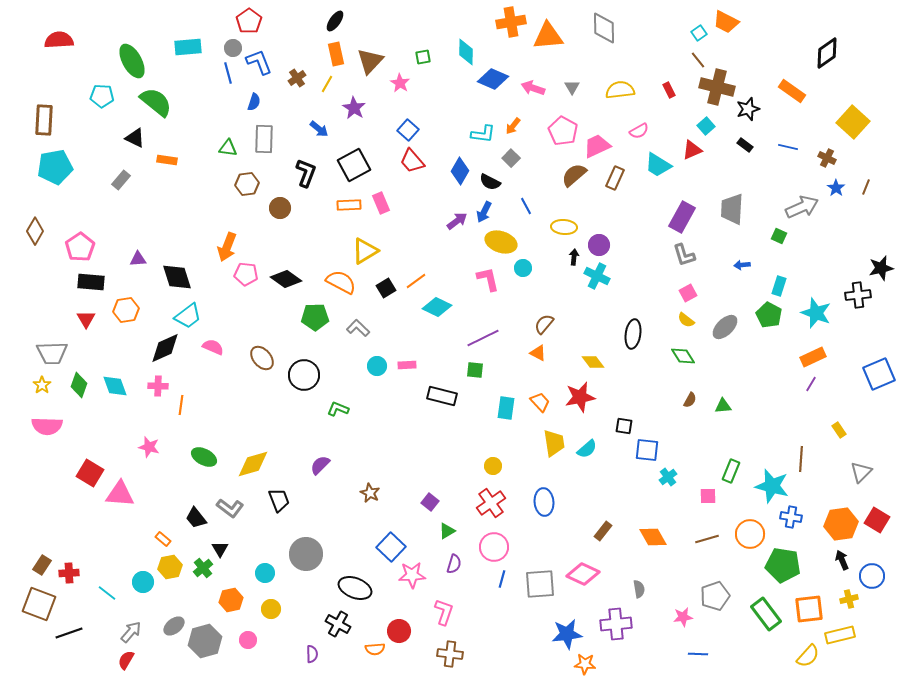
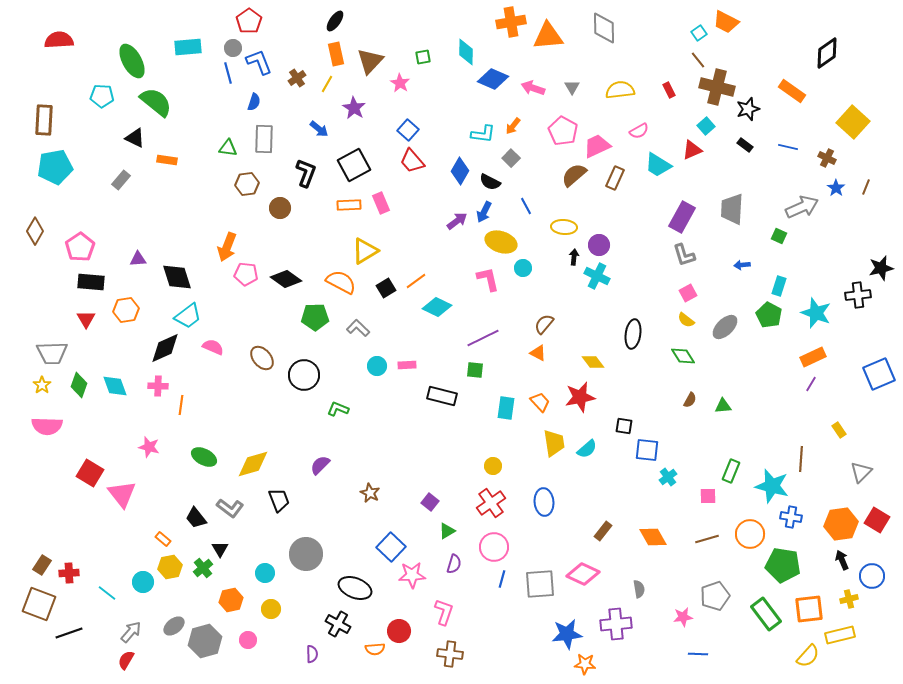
pink triangle at (120, 494): moved 2 px right; rotated 48 degrees clockwise
